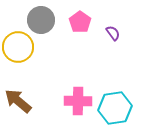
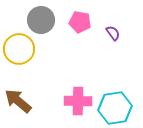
pink pentagon: rotated 25 degrees counterclockwise
yellow circle: moved 1 px right, 2 px down
